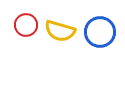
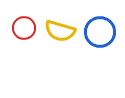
red circle: moved 2 px left, 3 px down
